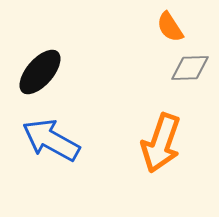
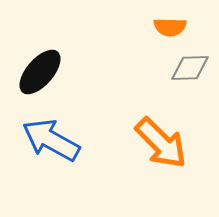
orange semicircle: rotated 56 degrees counterclockwise
orange arrow: rotated 64 degrees counterclockwise
